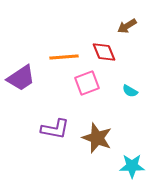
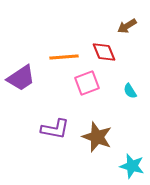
cyan semicircle: rotated 28 degrees clockwise
brown star: moved 1 px up
cyan star: rotated 15 degrees clockwise
